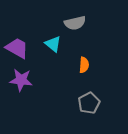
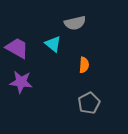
purple star: moved 2 px down
